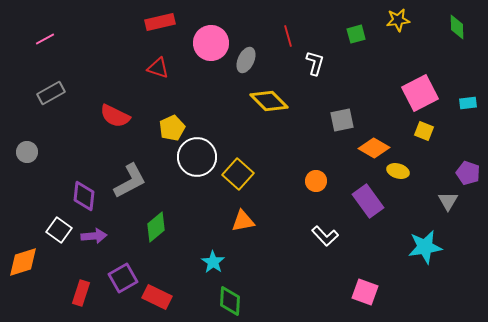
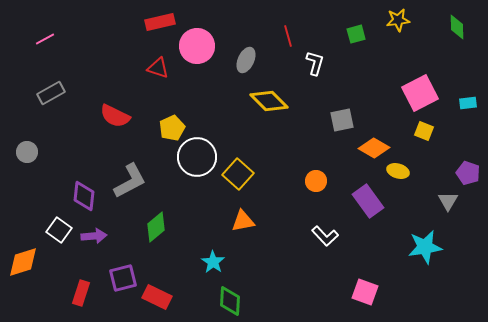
pink circle at (211, 43): moved 14 px left, 3 px down
purple square at (123, 278): rotated 16 degrees clockwise
